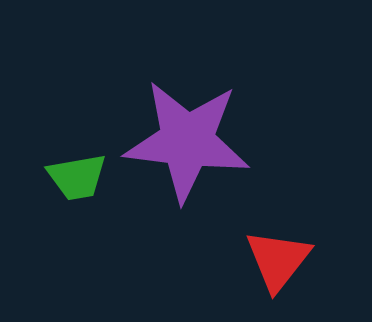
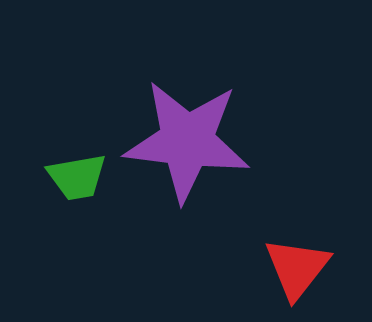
red triangle: moved 19 px right, 8 px down
